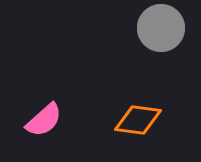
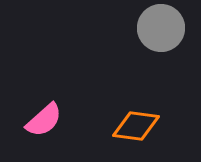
orange diamond: moved 2 px left, 6 px down
